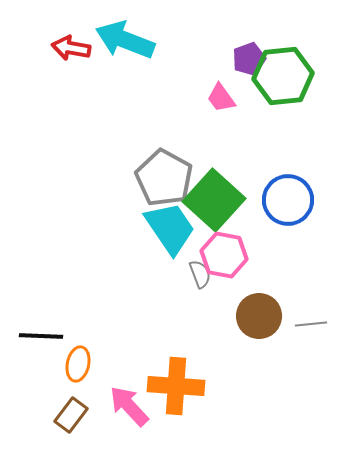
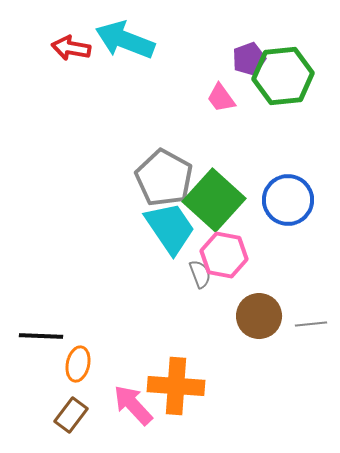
pink arrow: moved 4 px right, 1 px up
